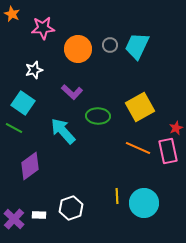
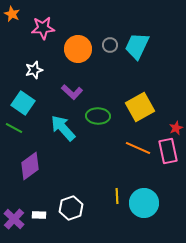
cyan arrow: moved 3 px up
